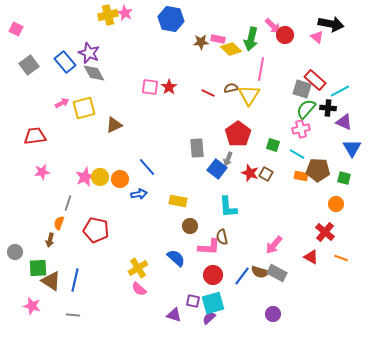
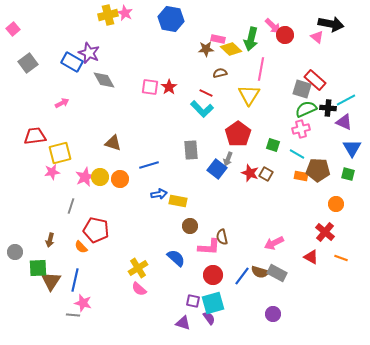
pink square at (16, 29): moved 3 px left; rotated 24 degrees clockwise
brown star at (201, 42): moved 5 px right, 7 px down
blue rectangle at (65, 62): moved 7 px right; rotated 20 degrees counterclockwise
gray square at (29, 65): moved 1 px left, 2 px up
gray diamond at (94, 73): moved 10 px right, 7 px down
brown semicircle at (231, 88): moved 11 px left, 15 px up
cyan line at (340, 91): moved 6 px right, 9 px down
red line at (208, 93): moved 2 px left
yellow square at (84, 108): moved 24 px left, 45 px down
green semicircle at (306, 109): rotated 25 degrees clockwise
brown triangle at (114, 125): moved 1 px left, 18 px down; rotated 42 degrees clockwise
gray rectangle at (197, 148): moved 6 px left, 2 px down
blue line at (147, 167): moved 2 px right, 2 px up; rotated 66 degrees counterclockwise
pink star at (42, 172): moved 10 px right
green square at (344, 178): moved 4 px right, 4 px up
blue arrow at (139, 194): moved 20 px right
gray line at (68, 203): moved 3 px right, 3 px down
cyan L-shape at (228, 207): moved 26 px left, 98 px up; rotated 40 degrees counterclockwise
orange semicircle at (59, 223): moved 22 px right, 24 px down; rotated 64 degrees counterclockwise
pink arrow at (274, 245): moved 2 px up; rotated 24 degrees clockwise
brown triangle at (51, 281): rotated 30 degrees clockwise
pink star at (32, 306): moved 51 px right, 3 px up
purple triangle at (174, 315): moved 9 px right, 8 px down
purple semicircle at (209, 318): rotated 96 degrees clockwise
